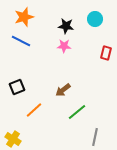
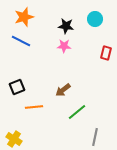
orange line: moved 3 px up; rotated 36 degrees clockwise
yellow cross: moved 1 px right
